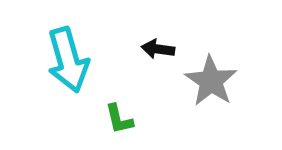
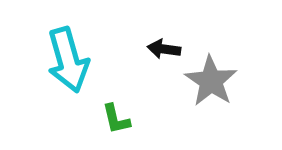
black arrow: moved 6 px right
green L-shape: moved 3 px left
